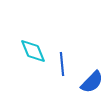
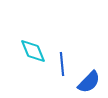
blue semicircle: moved 3 px left
